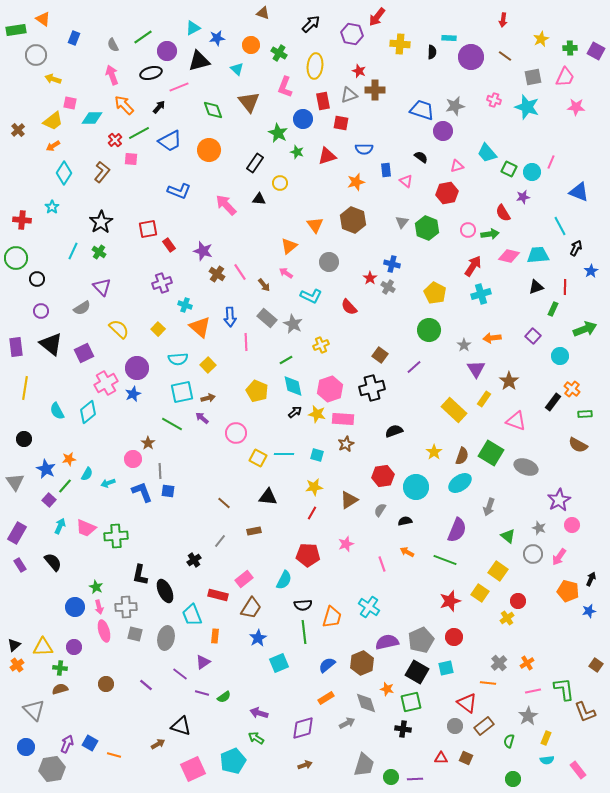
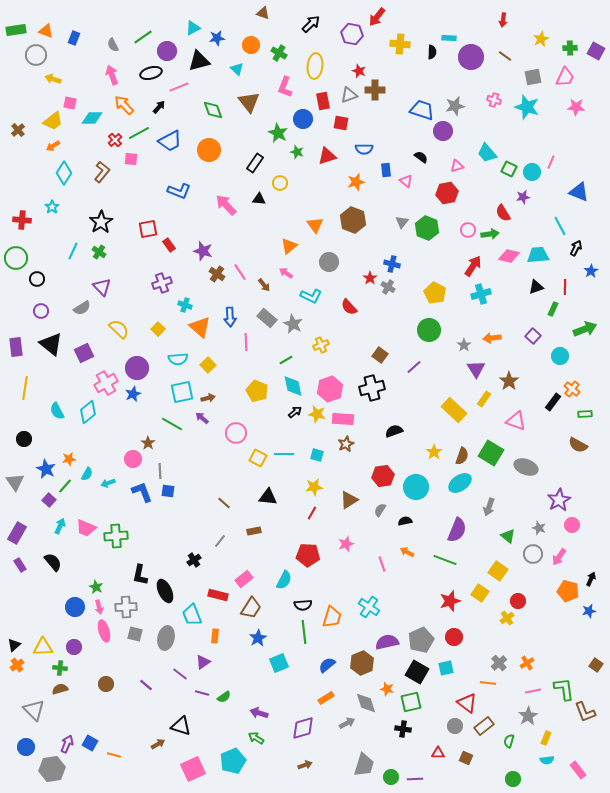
orange triangle at (43, 19): moved 3 px right, 12 px down; rotated 14 degrees counterclockwise
red triangle at (441, 758): moved 3 px left, 5 px up
